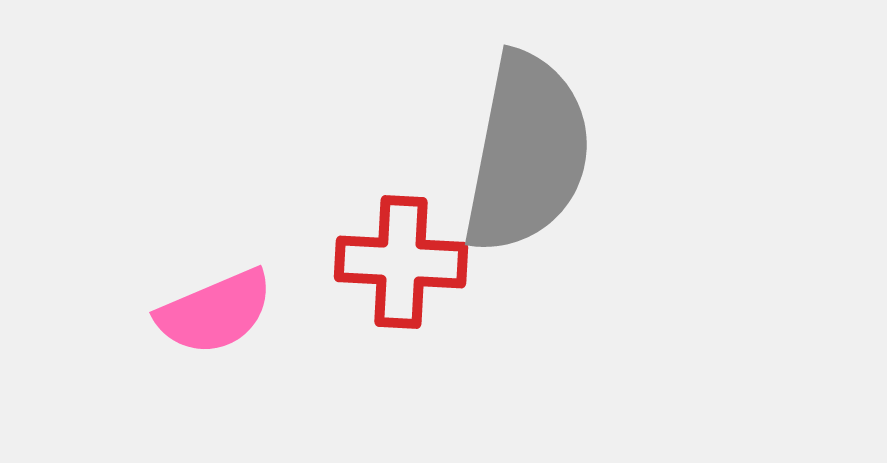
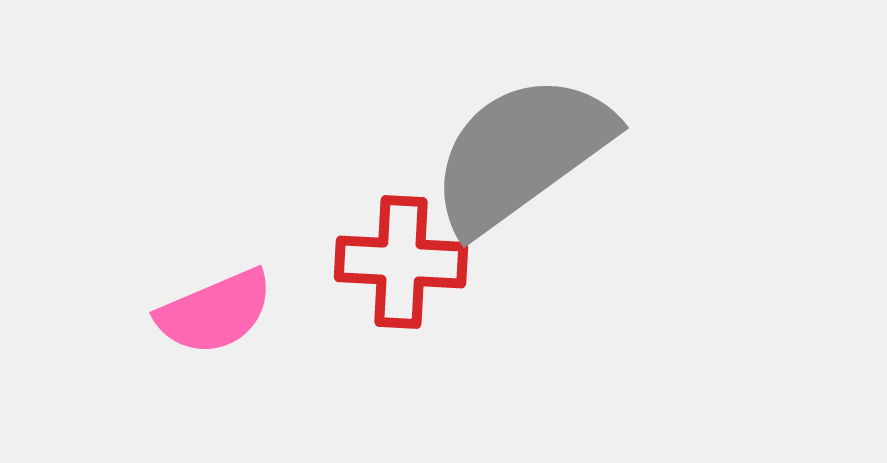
gray semicircle: moved 6 px left; rotated 137 degrees counterclockwise
